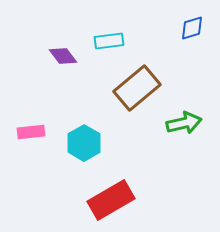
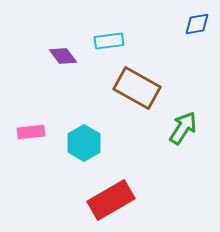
blue diamond: moved 5 px right, 4 px up; rotated 8 degrees clockwise
brown rectangle: rotated 69 degrees clockwise
green arrow: moved 1 px left, 5 px down; rotated 44 degrees counterclockwise
